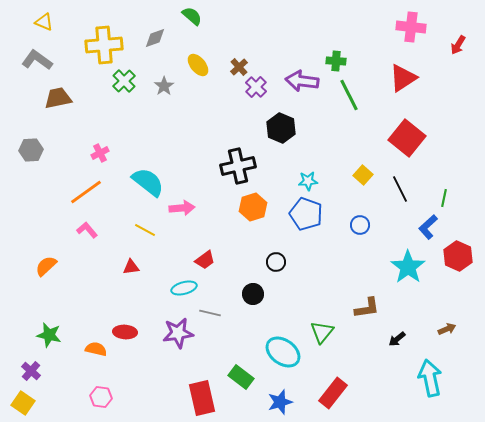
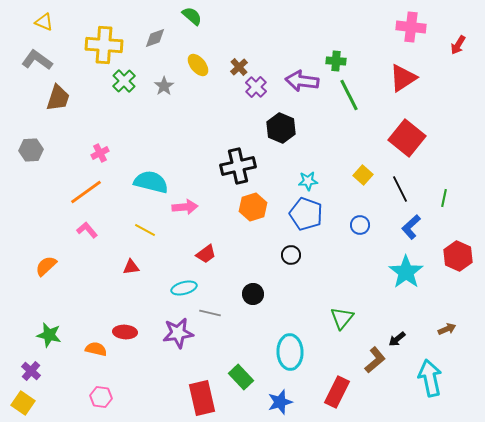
yellow cross at (104, 45): rotated 9 degrees clockwise
brown trapezoid at (58, 98): rotated 120 degrees clockwise
cyan semicircle at (148, 182): moved 3 px right; rotated 24 degrees counterclockwise
pink arrow at (182, 208): moved 3 px right, 1 px up
blue L-shape at (428, 227): moved 17 px left
red trapezoid at (205, 260): moved 1 px right, 6 px up
black circle at (276, 262): moved 15 px right, 7 px up
cyan star at (408, 267): moved 2 px left, 5 px down
brown L-shape at (367, 308): moved 8 px right, 52 px down; rotated 32 degrees counterclockwise
green triangle at (322, 332): moved 20 px right, 14 px up
cyan ellipse at (283, 352): moved 7 px right; rotated 52 degrees clockwise
green rectangle at (241, 377): rotated 10 degrees clockwise
red rectangle at (333, 393): moved 4 px right, 1 px up; rotated 12 degrees counterclockwise
